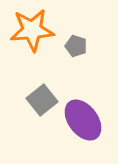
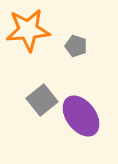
orange star: moved 4 px left
purple ellipse: moved 2 px left, 4 px up
